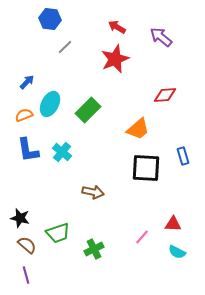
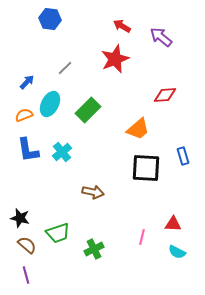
red arrow: moved 5 px right, 1 px up
gray line: moved 21 px down
cyan cross: rotated 12 degrees clockwise
pink line: rotated 28 degrees counterclockwise
